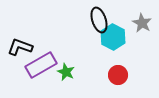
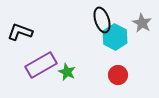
black ellipse: moved 3 px right
cyan hexagon: moved 2 px right
black L-shape: moved 15 px up
green star: moved 1 px right
